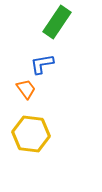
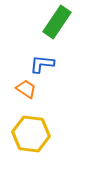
blue L-shape: rotated 15 degrees clockwise
orange trapezoid: rotated 20 degrees counterclockwise
